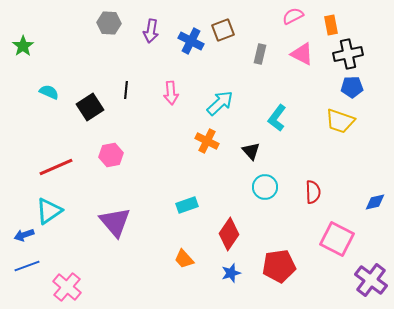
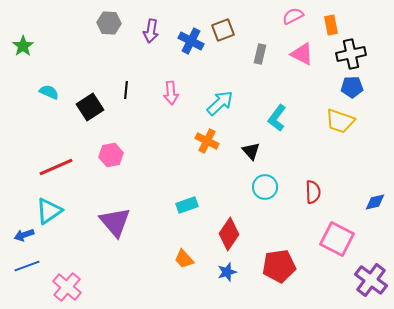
black cross: moved 3 px right
blue star: moved 4 px left, 1 px up
